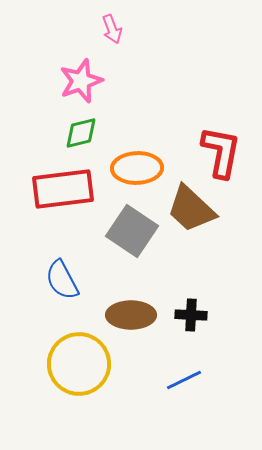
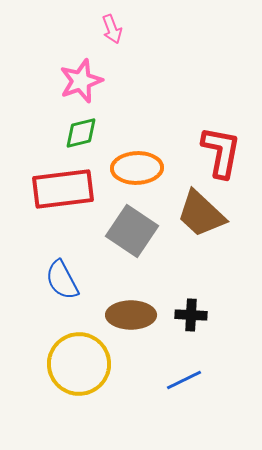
brown trapezoid: moved 10 px right, 5 px down
